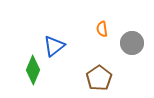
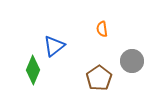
gray circle: moved 18 px down
